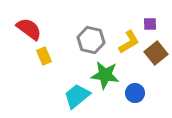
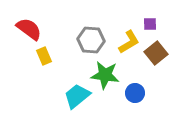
gray hexagon: rotated 8 degrees counterclockwise
